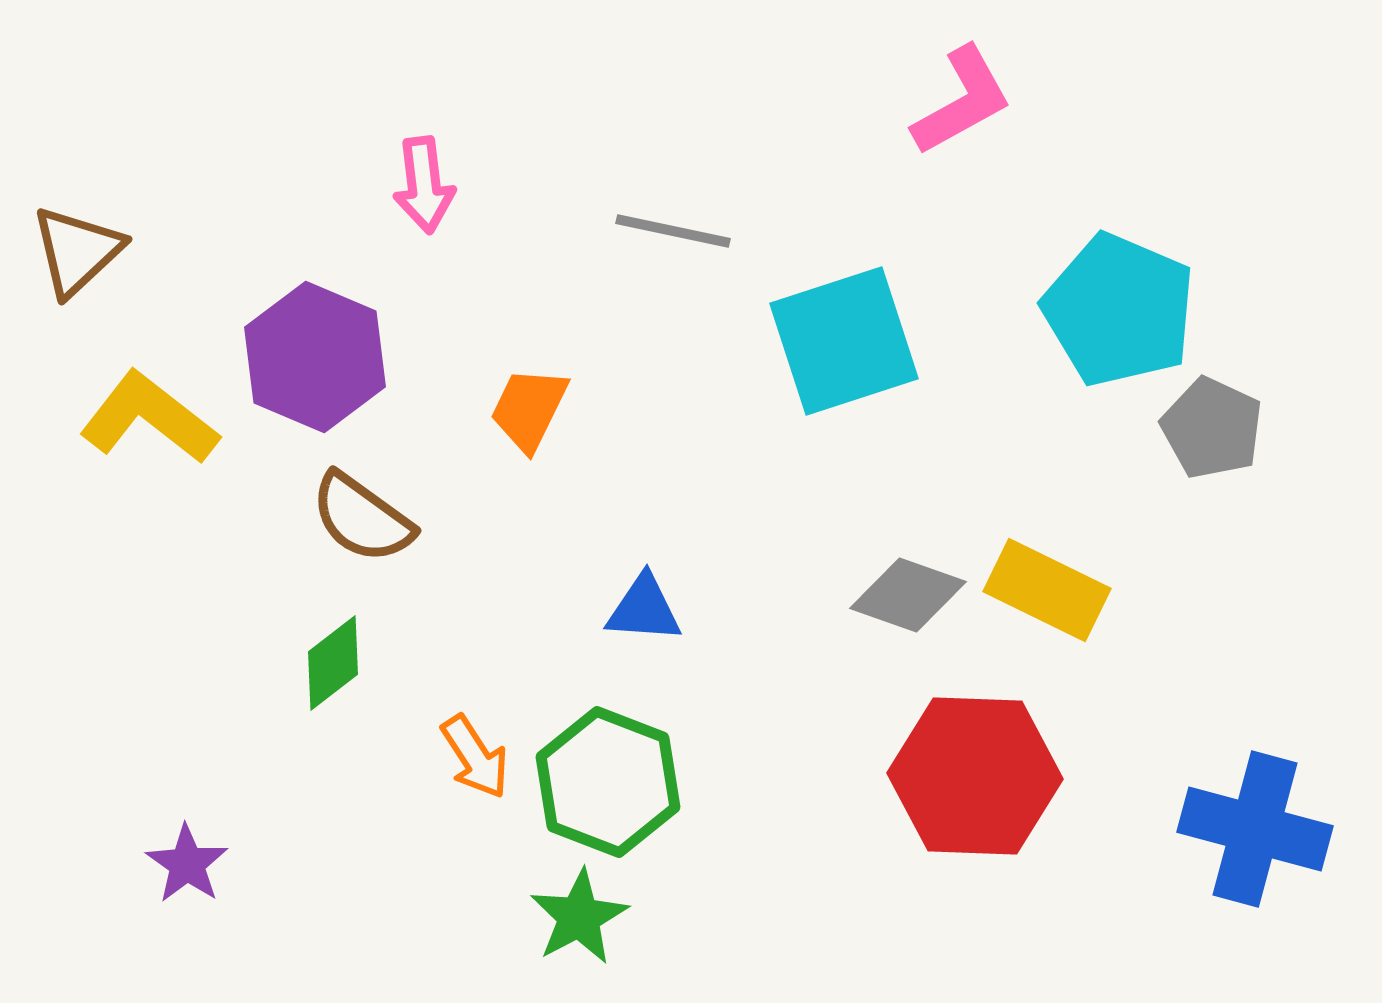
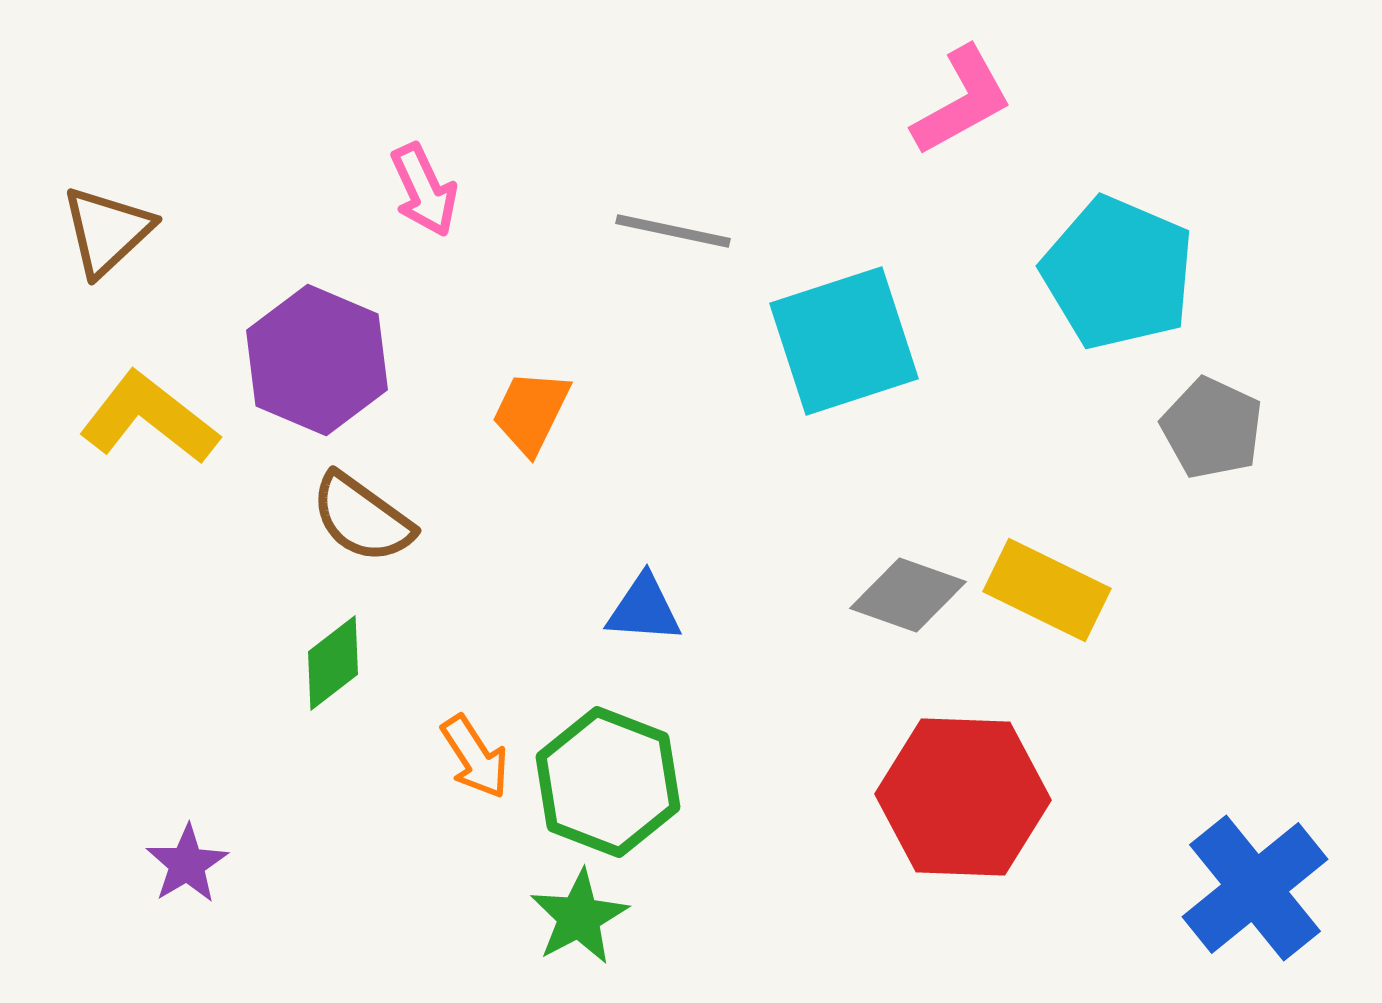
pink arrow: moved 5 px down; rotated 18 degrees counterclockwise
brown triangle: moved 30 px right, 20 px up
cyan pentagon: moved 1 px left, 37 px up
purple hexagon: moved 2 px right, 3 px down
orange trapezoid: moved 2 px right, 3 px down
red hexagon: moved 12 px left, 21 px down
blue cross: moved 59 px down; rotated 36 degrees clockwise
purple star: rotated 6 degrees clockwise
